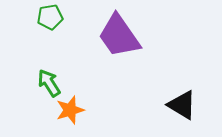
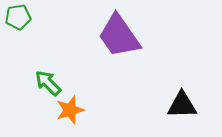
green pentagon: moved 32 px left
green arrow: moved 1 px left; rotated 12 degrees counterclockwise
black triangle: rotated 32 degrees counterclockwise
